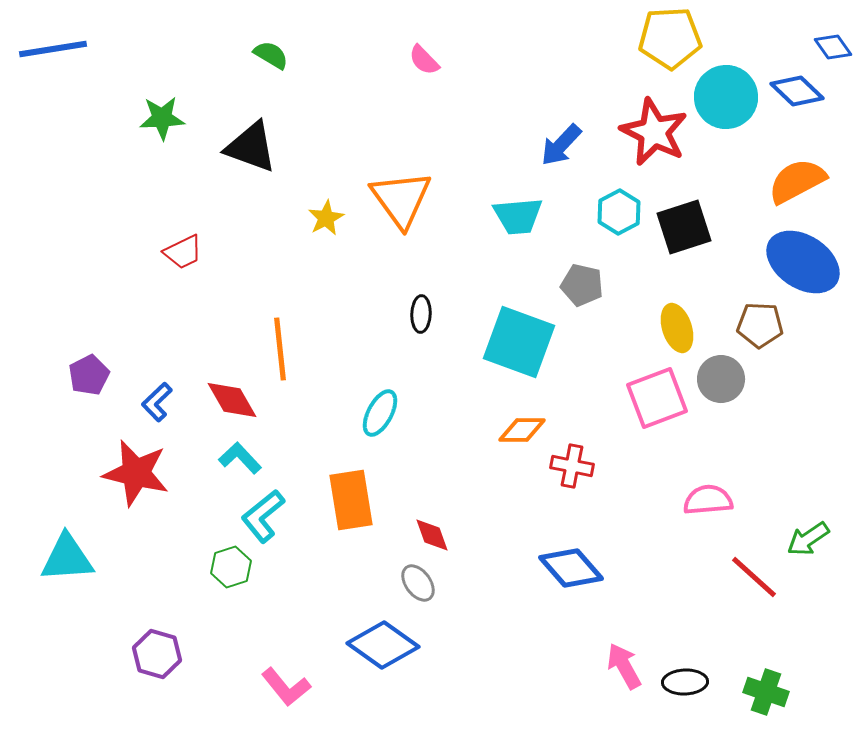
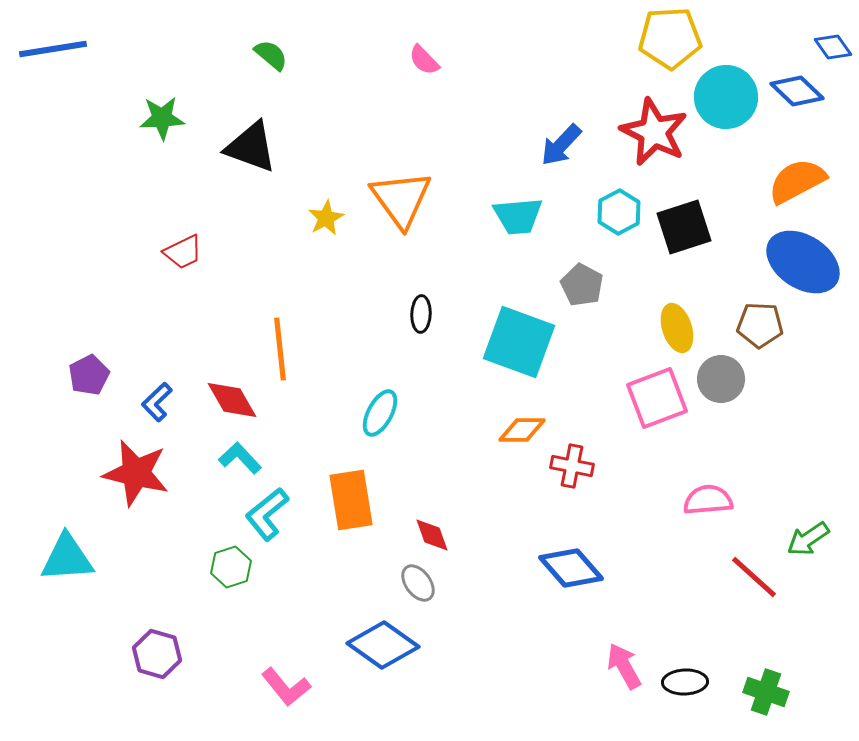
green semicircle at (271, 55): rotated 9 degrees clockwise
gray pentagon at (582, 285): rotated 15 degrees clockwise
cyan L-shape at (263, 516): moved 4 px right, 2 px up
